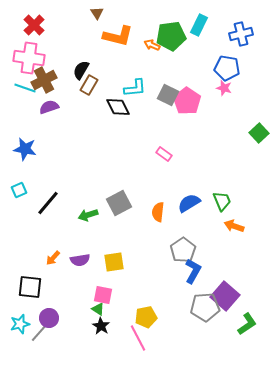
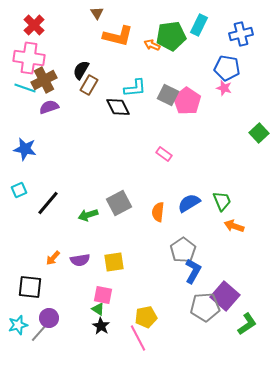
cyan star at (20, 324): moved 2 px left, 1 px down
